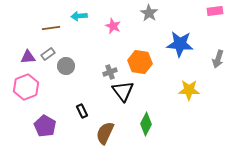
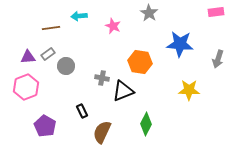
pink rectangle: moved 1 px right, 1 px down
gray cross: moved 8 px left, 6 px down; rotated 32 degrees clockwise
black triangle: rotated 45 degrees clockwise
brown semicircle: moved 3 px left, 1 px up
